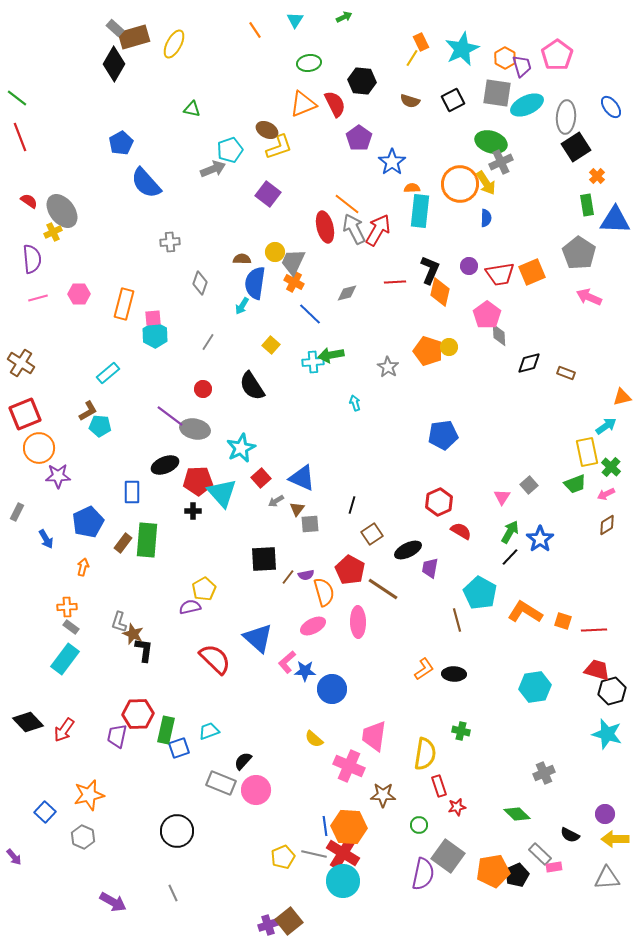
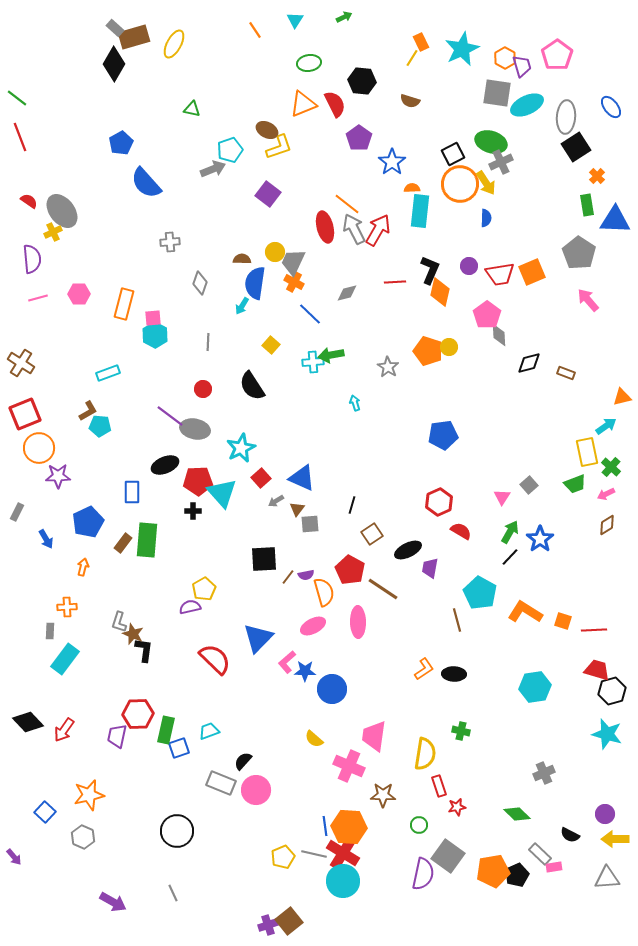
black square at (453, 100): moved 54 px down
pink arrow at (589, 297): moved 1 px left, 3 px down; rotated 25 degrees clockwise
gray line at (208, 342): rotated 30 degrees counterclockwise
cyan rectangle at (108, 373): rotated 20 degrees clockwise
gray rectangle at (71, 627): moved 21 px left, 4 px down; rotated 56 degrees clockwise
blue triangle at (258, 638): rotated 32 degrees clockwise
